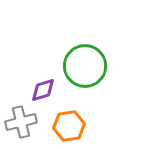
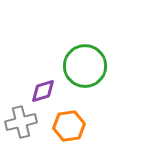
purple diamond: moved 1 px down
